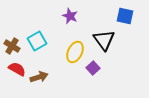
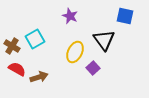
cyan square: moved 2 px left, 2 px up
